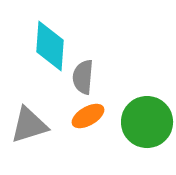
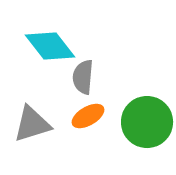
cyan diamond: rotated 42 degrees counterclockwise
gray triangle: moved 3 px right, 1 px up
